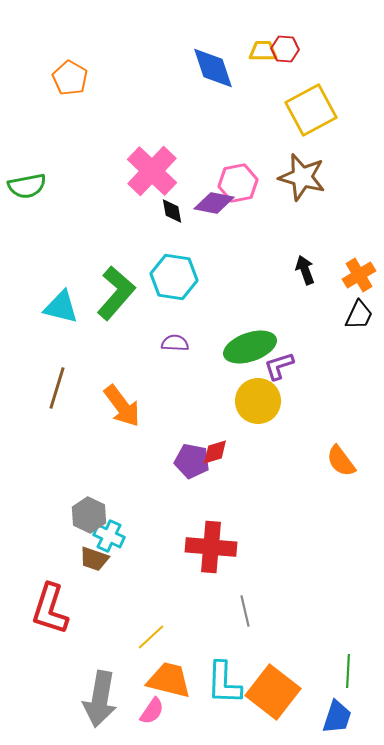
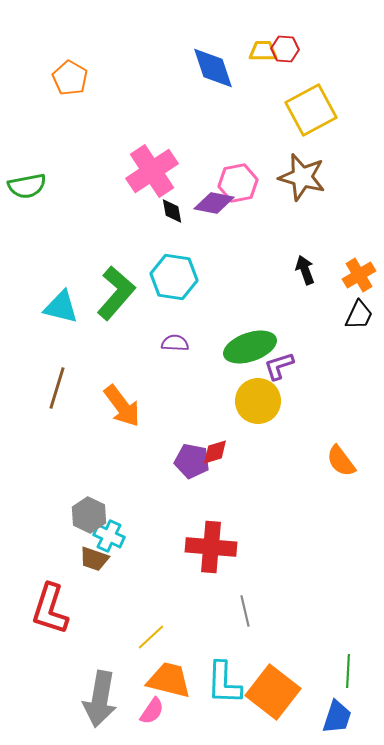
pink cross: rotated 12 degrees clockwise
